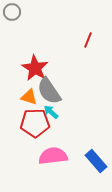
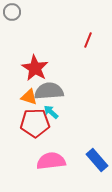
gray semicircle: rotated 120 degrees clockwise
pink semicircle: moved 2 px left, 5 px down
blue rectangle: moved 1 px right, 1 px up
